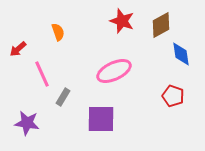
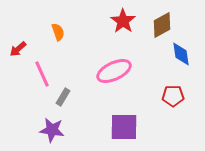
red star: moved 1 px right; rotated 15 degrees clockwise
brown diamond: moved 1 px right
red pentagon: rotated 20 degrees counterclockwise
purple square: moved 23 px right, 8 px down
purple star: moved 25 px right, 7 px down
